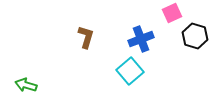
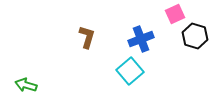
pink square: moved 3 px right, 1 px down
brown L-shape: moved 1 px right
